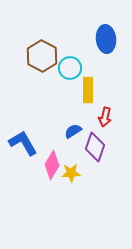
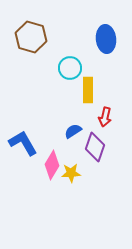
brown hexagon: moved 11 px left, 19 px up; rotated 12 degrees counterclockwise
